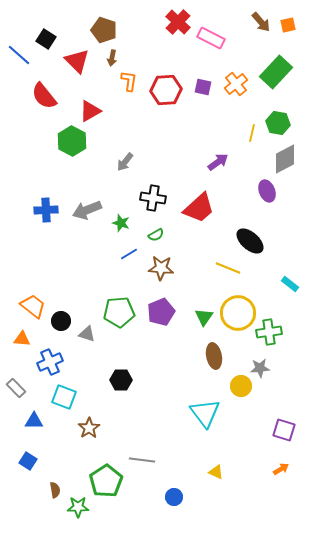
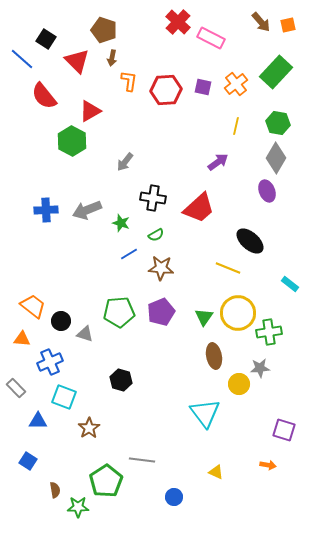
blue line at (19, 55): moved 3 px right, 4 px down
yellow line at (252, 133): moved 16 px left, 7 px up
gray diamond at (285, 159): moved 9 px left, 1 px up; rotated 32 degrees counterclockwise
gray triangle at (87, 334): moved 2 px left
black hexagon at (121, 380): rotated 15 degrees clockwise
yellow circle at (241, 386): moved 2 px left, 2 px up
blue triangle at (34, 421): moved 4 px right
orange arrow at (281, 469): moved 13 px left, 4 px up; rotated 42 degrees clockwise
